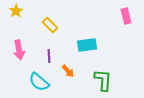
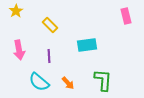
orange arrow: moved 12 px down
